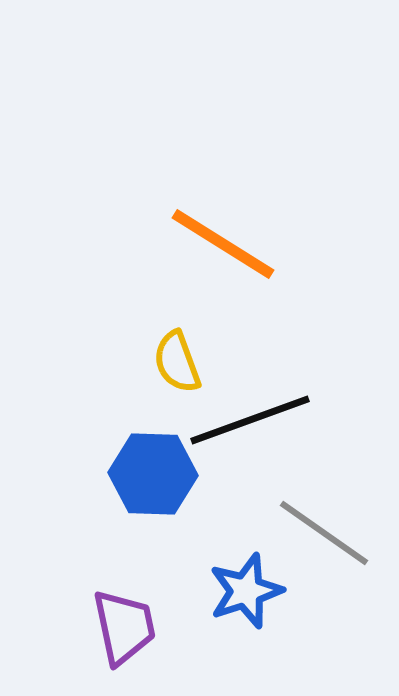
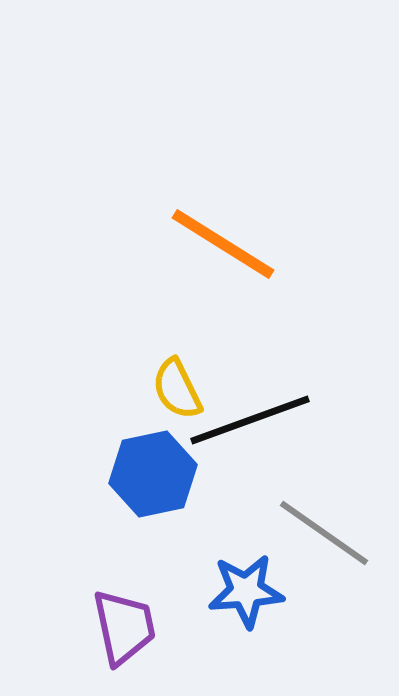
yellow semicircle: moved 27 px down; rotated 6 degrees counterclockwise
blue hexagon: rotated 14 degrees counterclockwise
blue star: rotated 14 degrees clockwise
